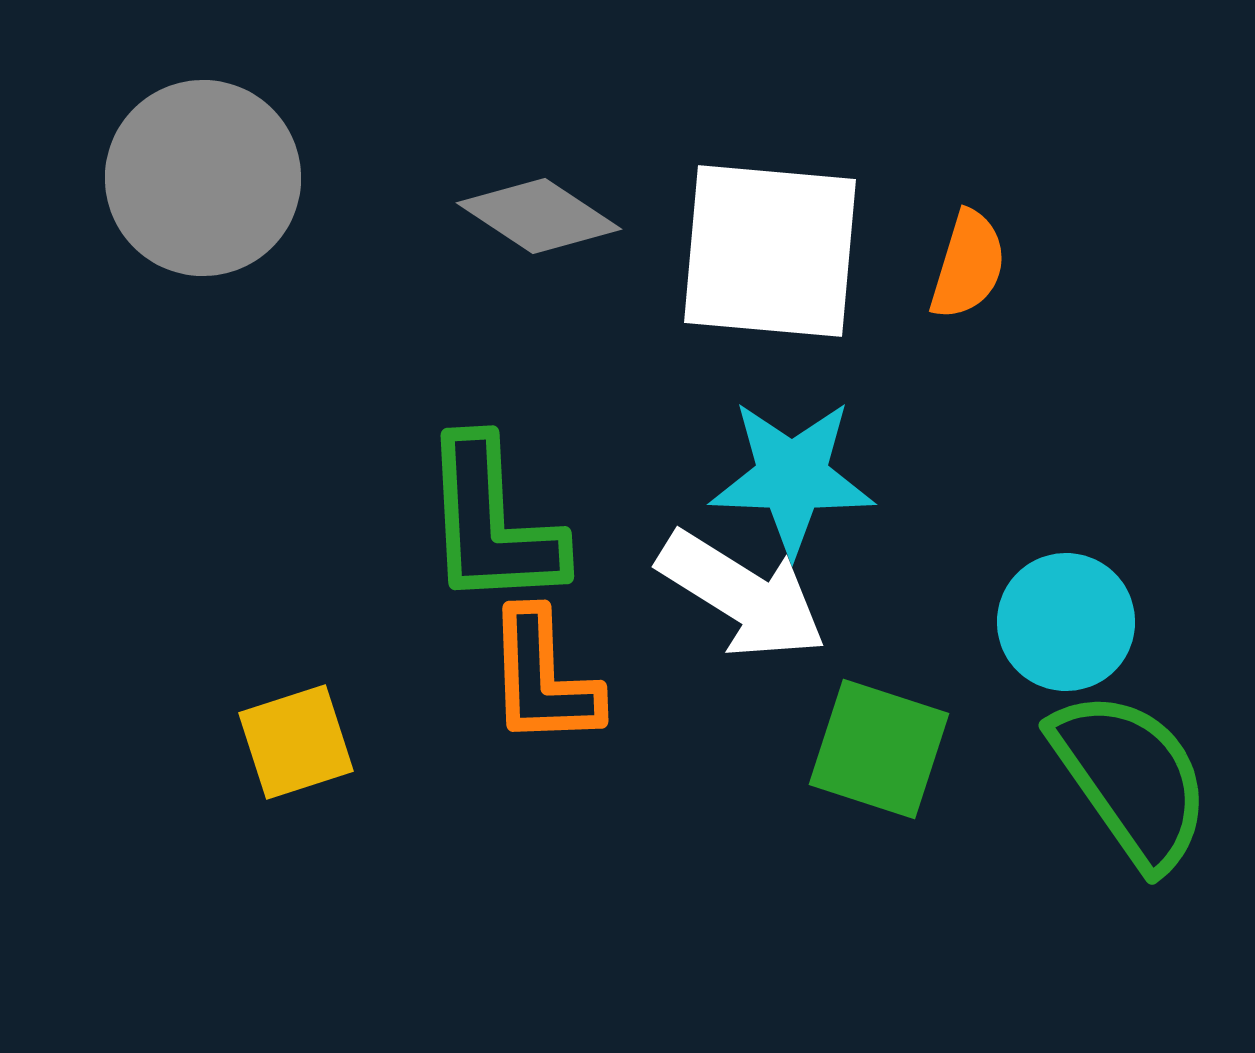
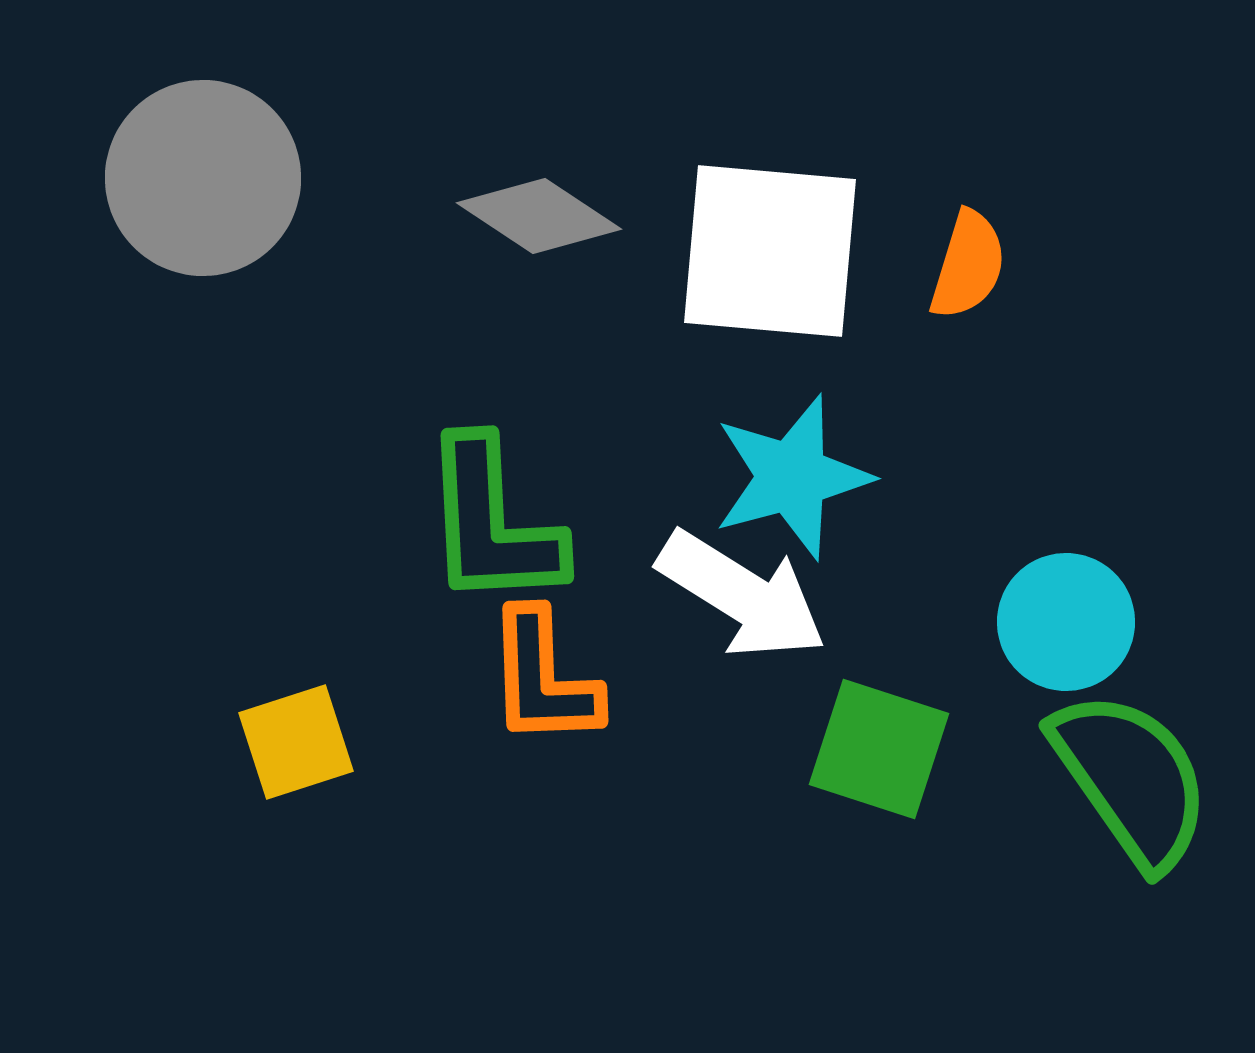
cyan star: rotated 17 degrees counterclockwise
